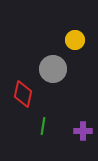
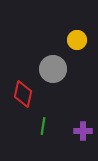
yellow circle: moved 2 px right
